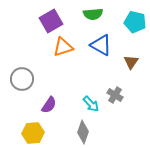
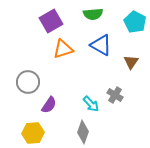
cyan pentagon: rotated 15 degrees clockwise
orange triangle: moved 2 px down
gray circle: moved 6 px right, 3 px down
